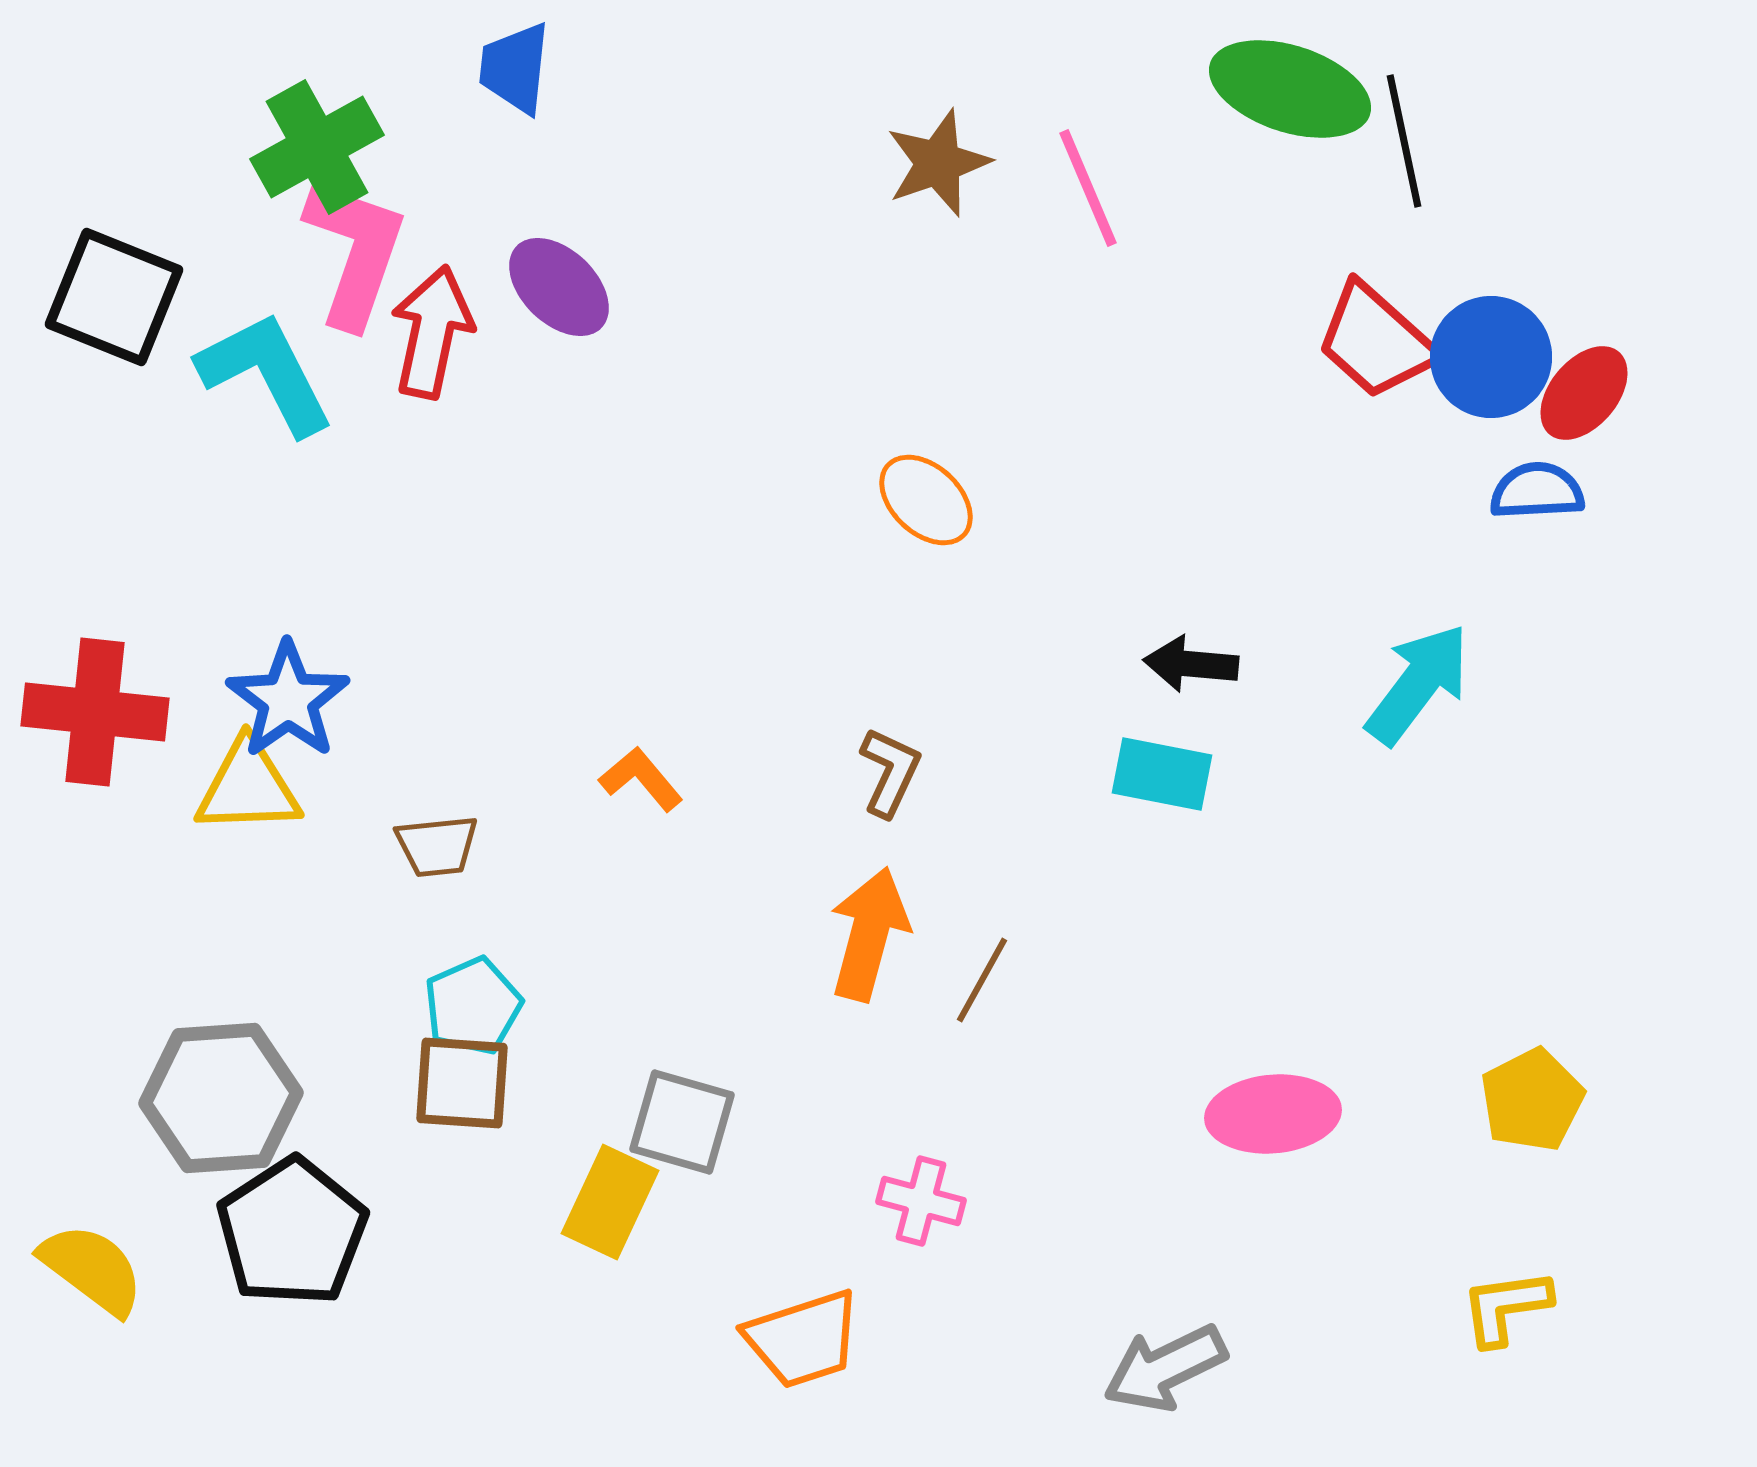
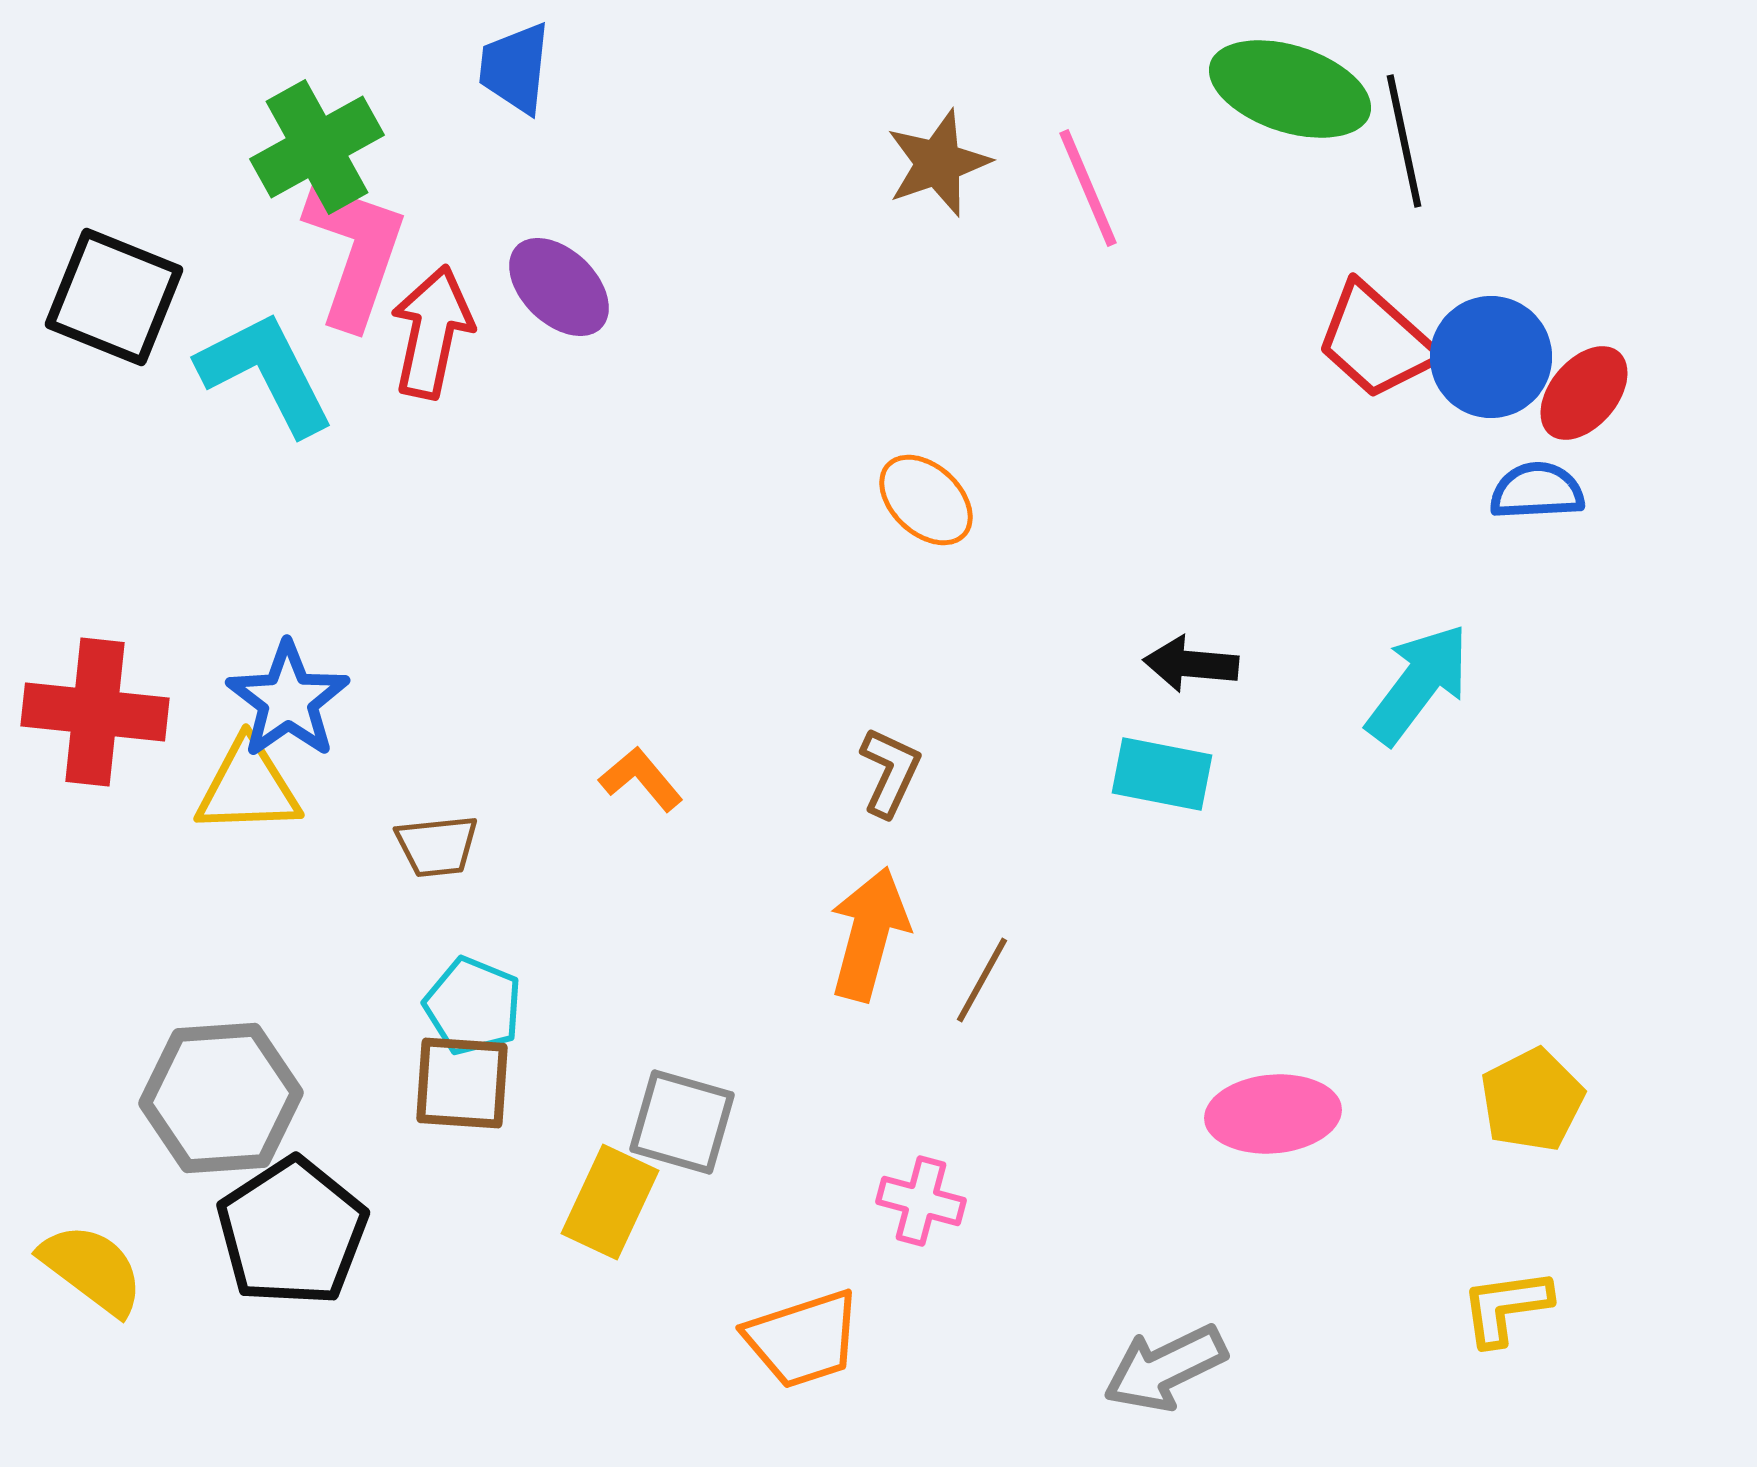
cyan pentagon: rotated 26 degrees counterclockwise
